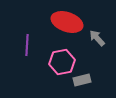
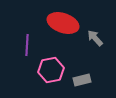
red ellipse: moved 4 px left, 1 px down
gray arrow: moved 2 px left
pink hexagon: moved 11 px left, 8 px down
